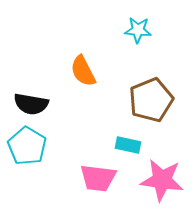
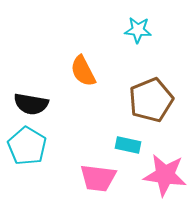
pink star: moved 3 px right, 5 px up
